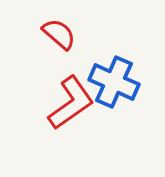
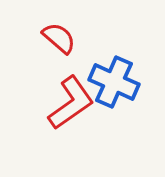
red semicircle: moved 4 px down
